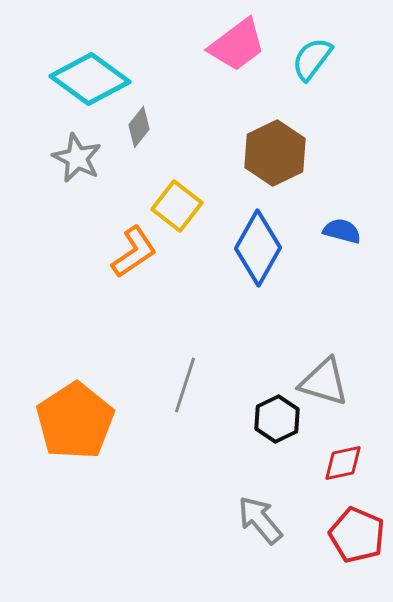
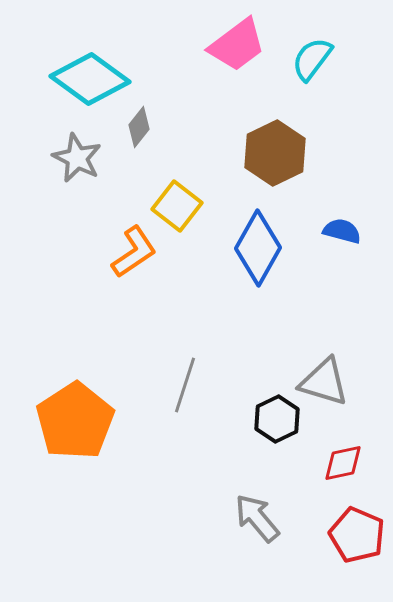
gray arrow: moved 3 px left, 2 px up
